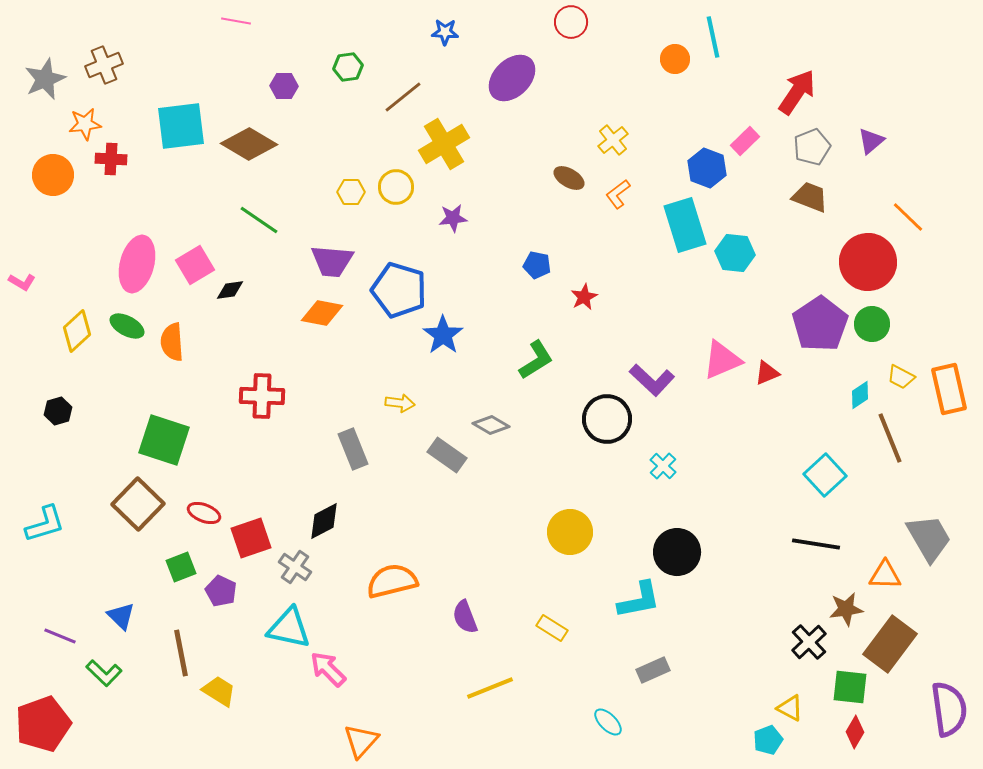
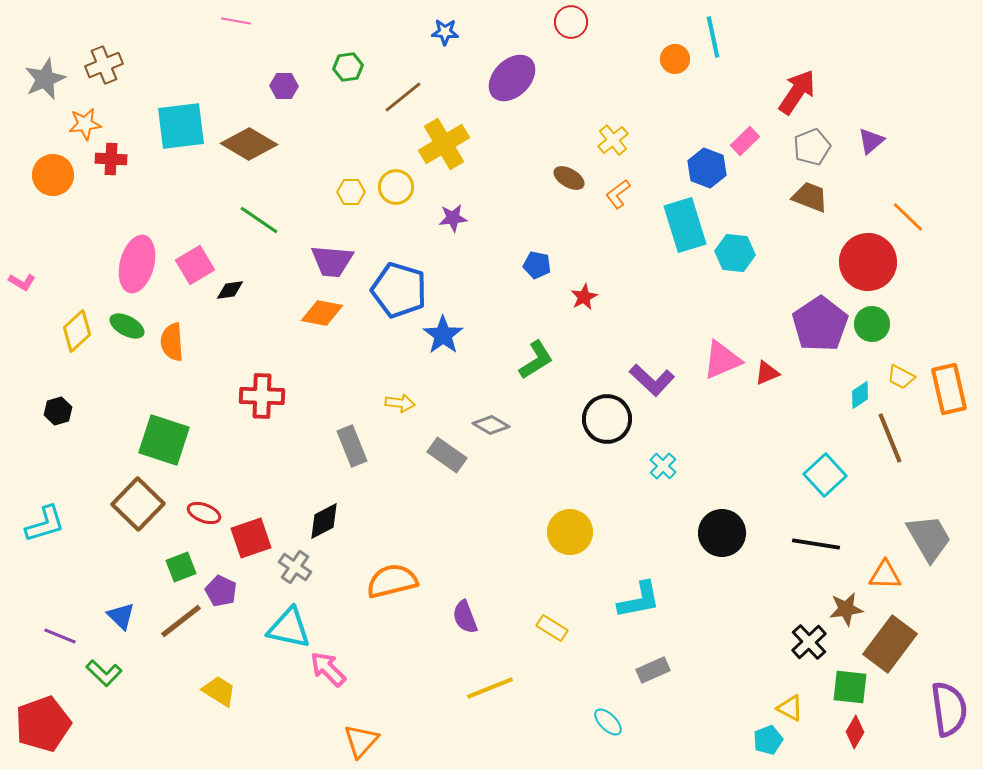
gray rectangle at (353, 449): moved 1 px left, 3 px up
black circle at (677, 552): moved 45 px right, 19 px up
brown line at (181, 653): moved 32 px up; rotated 63 degrees clockwise
